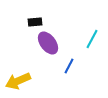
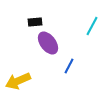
cyan line: moved 13 px up
